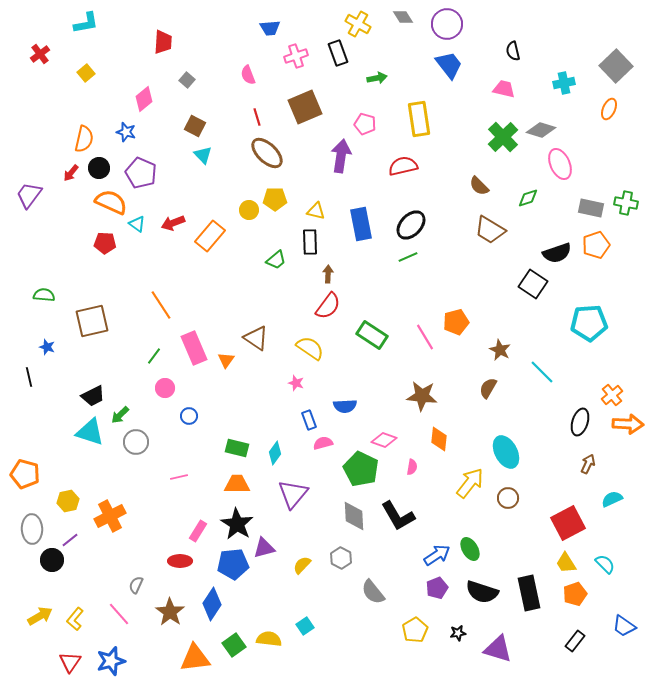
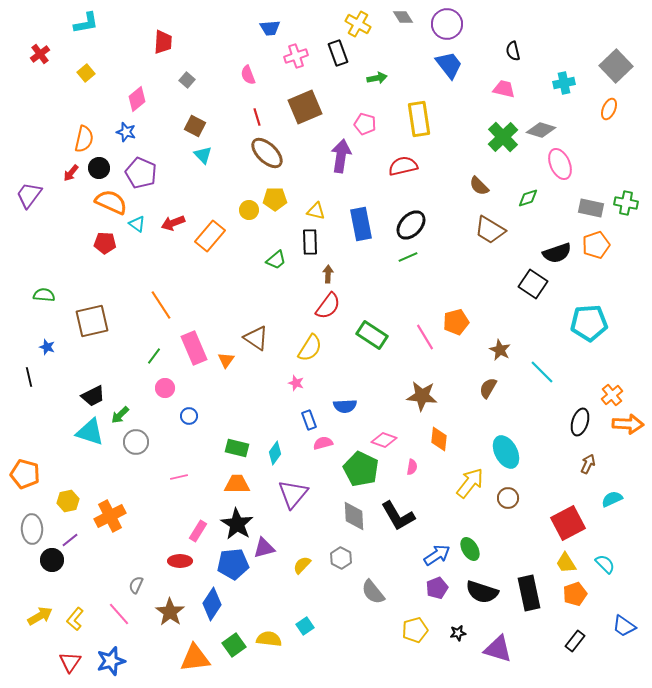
pink diamond at (144, 99): moved 7 px left
yellow semicircle at (310, 348): rotated 88 degrees clockwise
yellow pentagon at (415, 630): rotated 15 degrees clockwise
